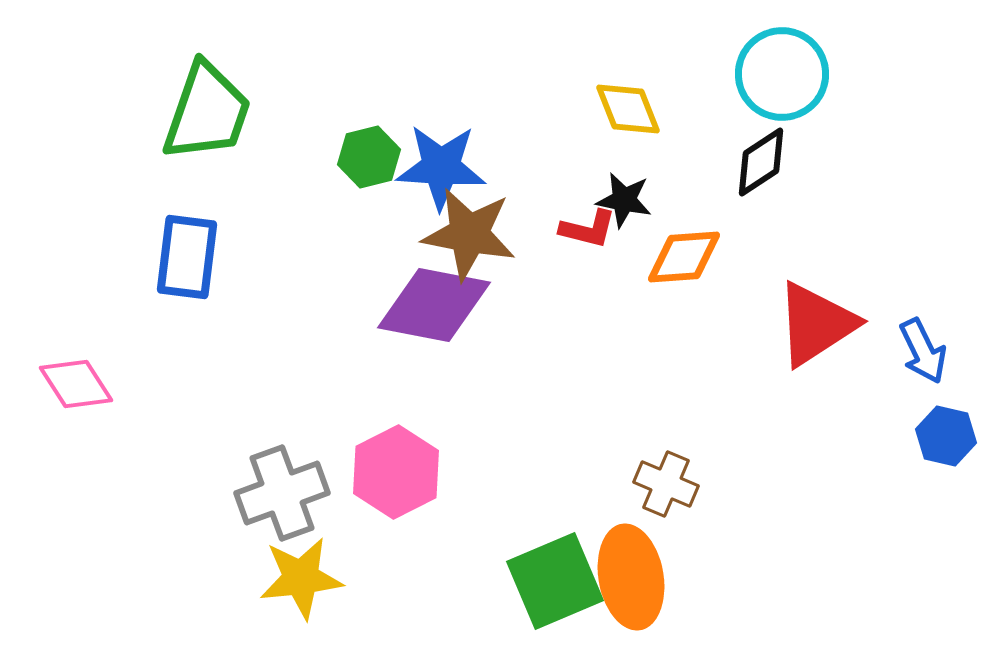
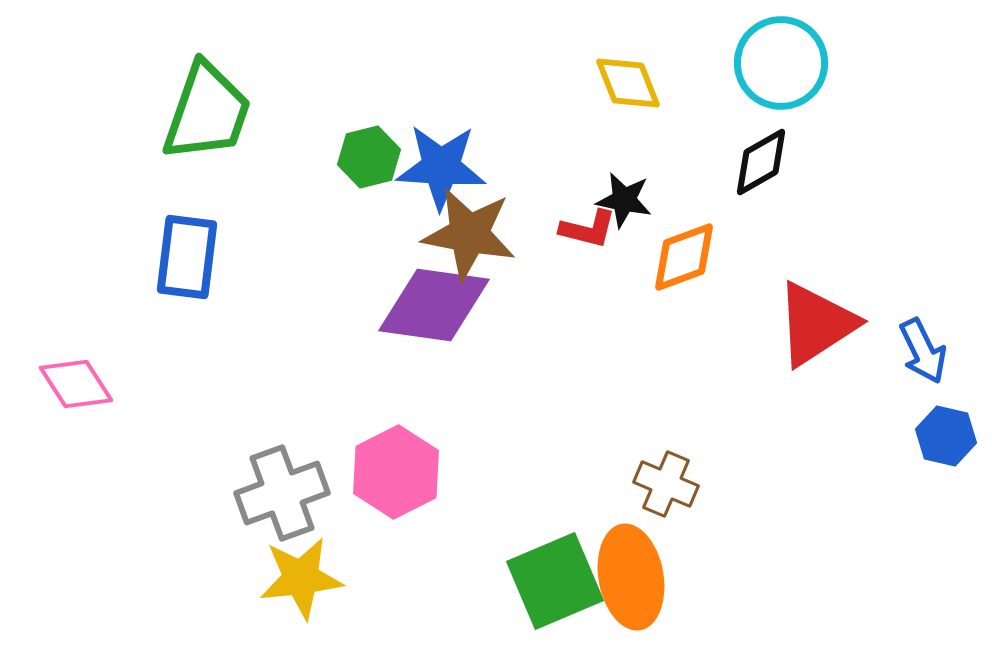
cyan circle: moved 1 px left, 11 px up
yellow diamond: moved 26 px up
black diamond: rotated 4 degrees clockwise
orange diamond: rotated 16 degrees counterclockwise
purple diamond: rotated 3 degrees counterclockwise
